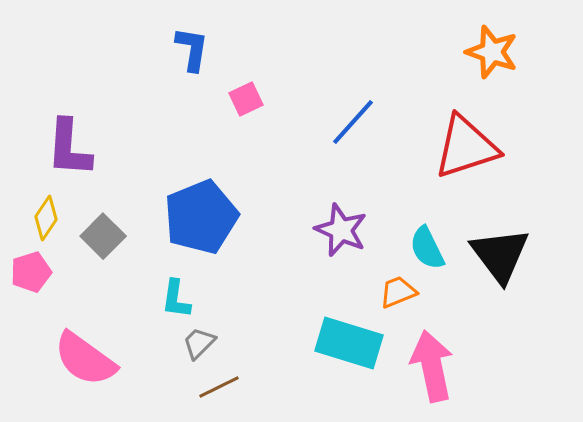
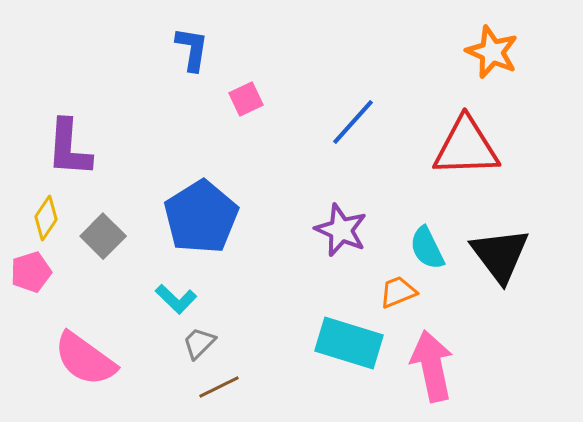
orange star: rotated 4 degrees clockwise
red triangle: rotated 16 degrees clockwise
blue pentagon: rotated 10 degrees counterclockwise
cyan L-shape: rotated 54 degrees counterclockwise
